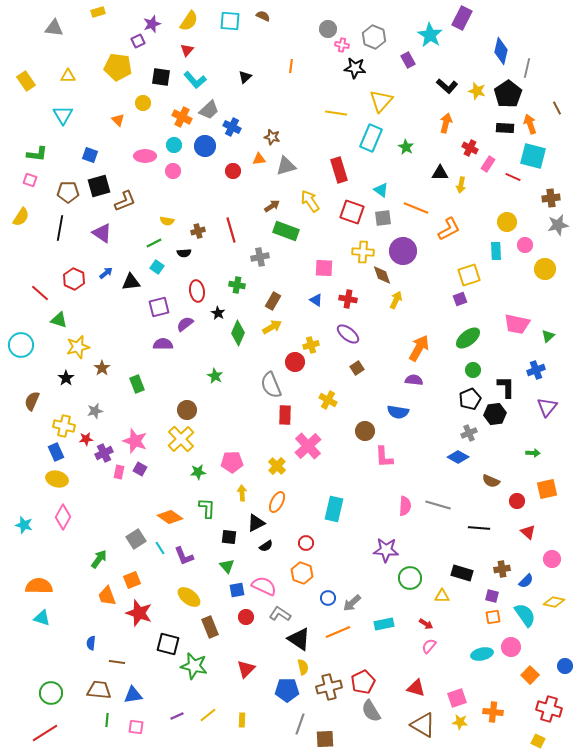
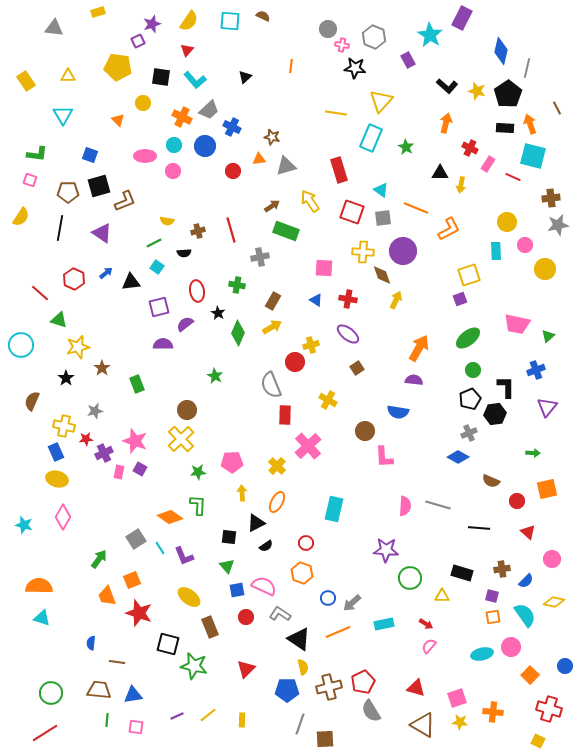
green L-shape at (207, 508): moved 9 px left, 3 px up
